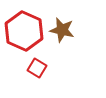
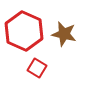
brown star: moved 2 px right, 4 px down
